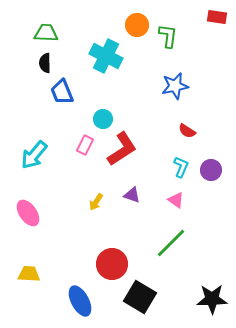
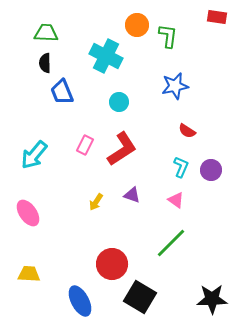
cyan circle: moved 16 px right, 17 px up
